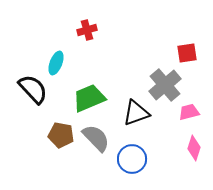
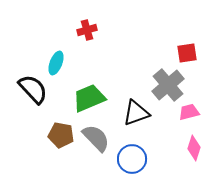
gray cross: moved 3 px right
